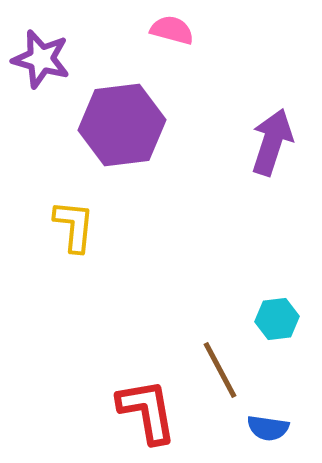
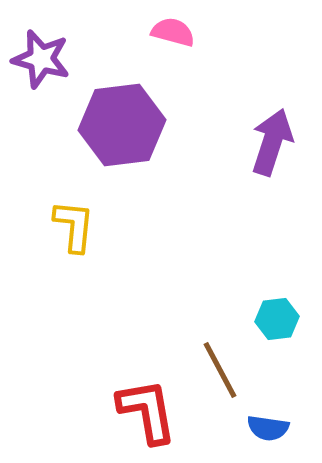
pink semicircle: moved 1 px right, 2 px down
